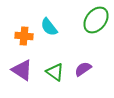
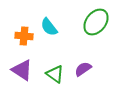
green ellipse: moved 2 px down
green triangle: moved 2 px down
